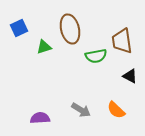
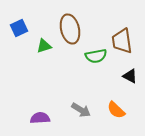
green triangle: moved 1 px up
